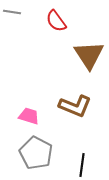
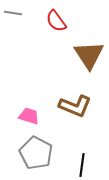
gray line: moved 1 px right, 1 px down
